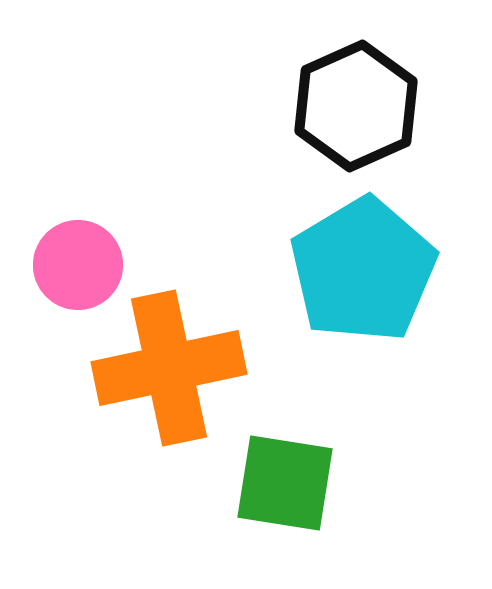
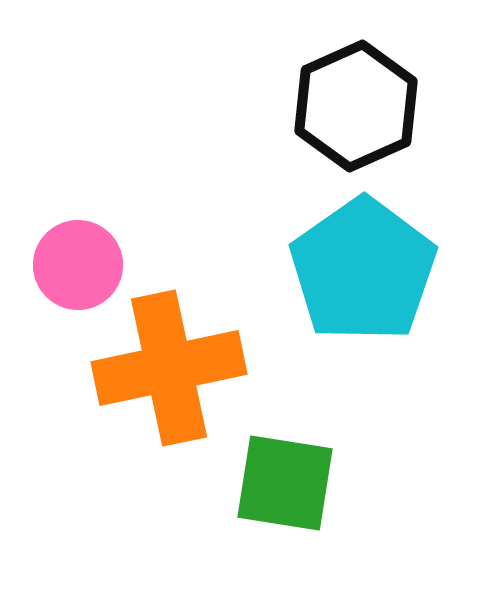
cyan pentagon: rotated 4 degrees counterclockwise
